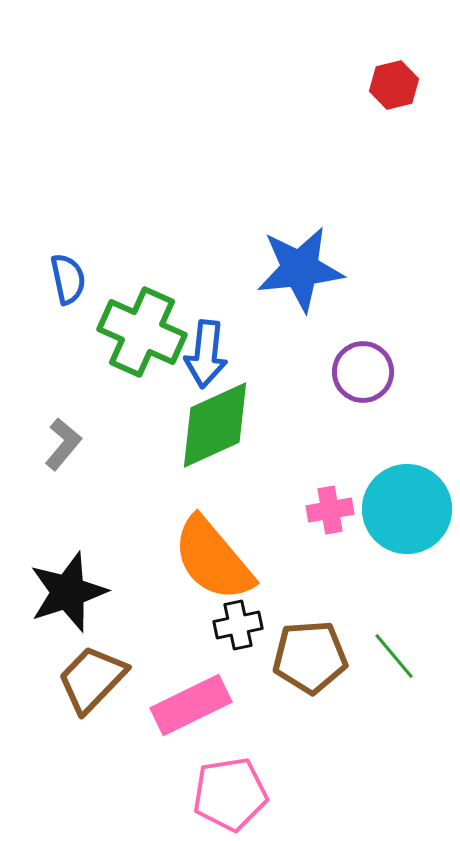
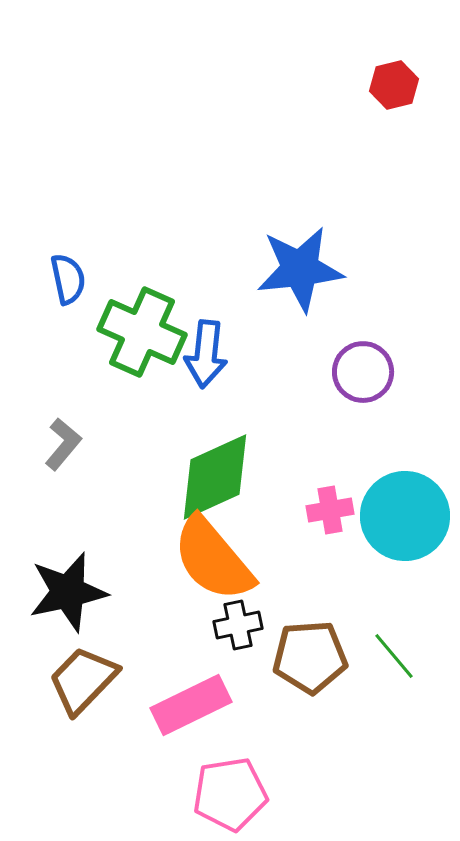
green diamond: moved 52 px down
cyan circle: moved 2 px left, 7 px down
black star: rotated 6 degrees clockwise
brown trapezoid: moved 9 px left, 1 px down
